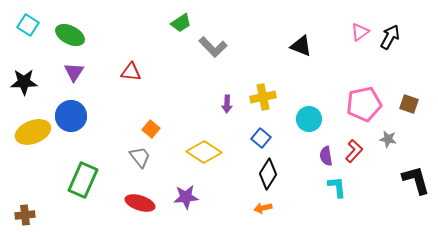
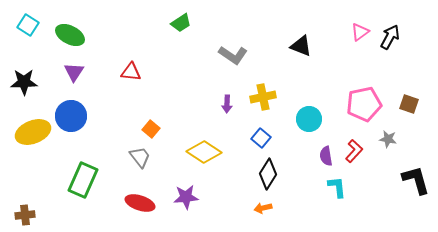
gray L-shape: moved 20 px right, 8 px down; rotated 12 degrees counterclockwise
